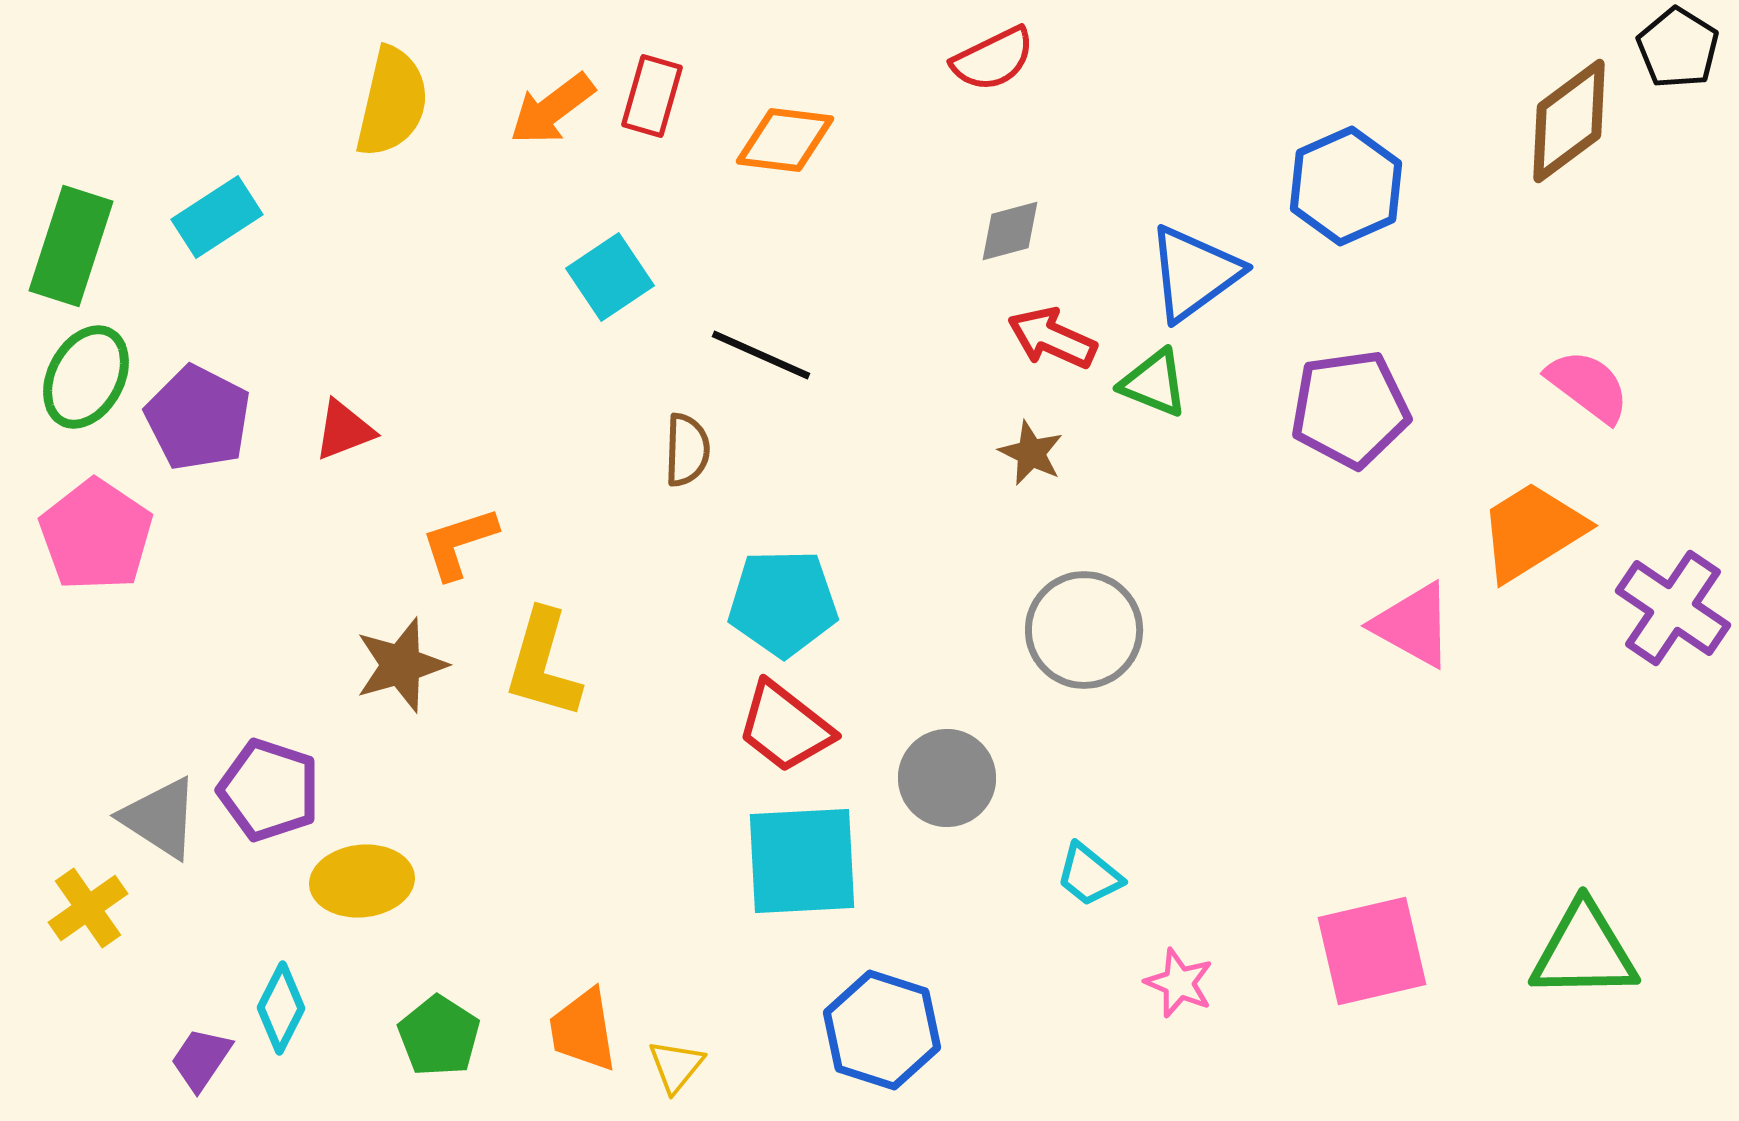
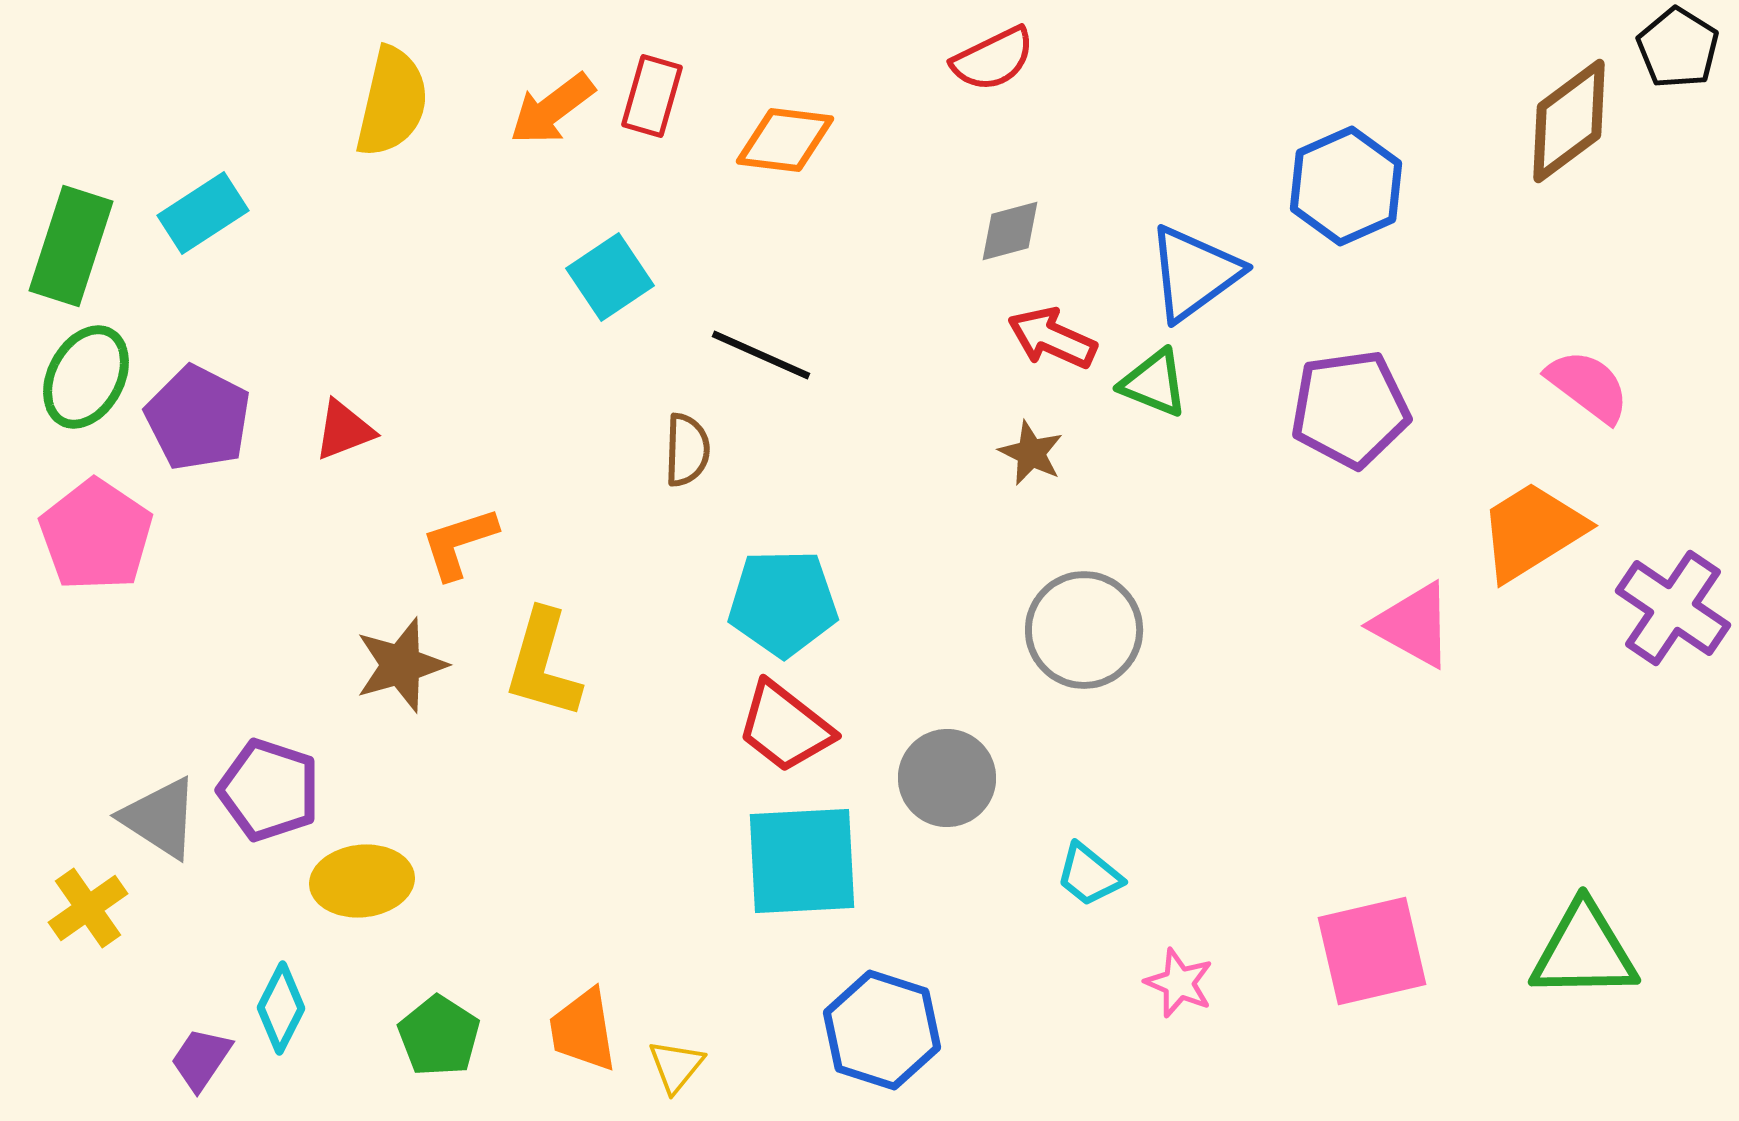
cyan rectangle at (217, 217): moved 14 px left, 4 px up
